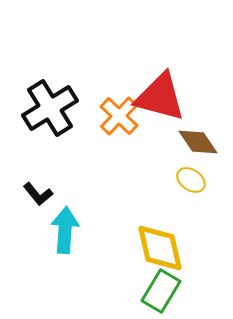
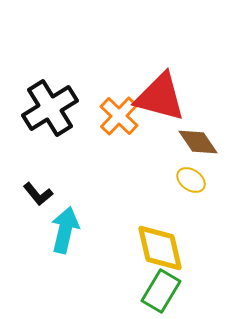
cyan arrow: rotated 9 degrees clockwise
